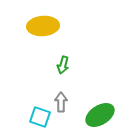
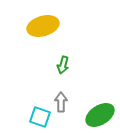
yellow ellipse: rotated 12 degrees counterclockwise
